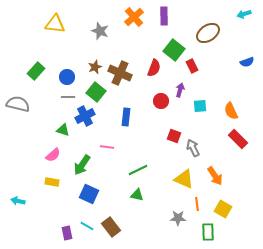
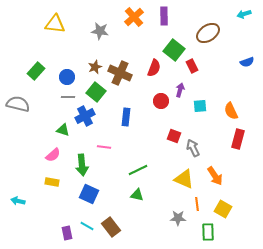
gray star at (100, 31): rotated 12 degrees counterclockwise
red rectangle at (238, 139): rotated 60 degrees clockwise
pink line at (107, 147): moved 3 px left
green arrow at (82, 165): rotated 40 degrees counterclockwise
